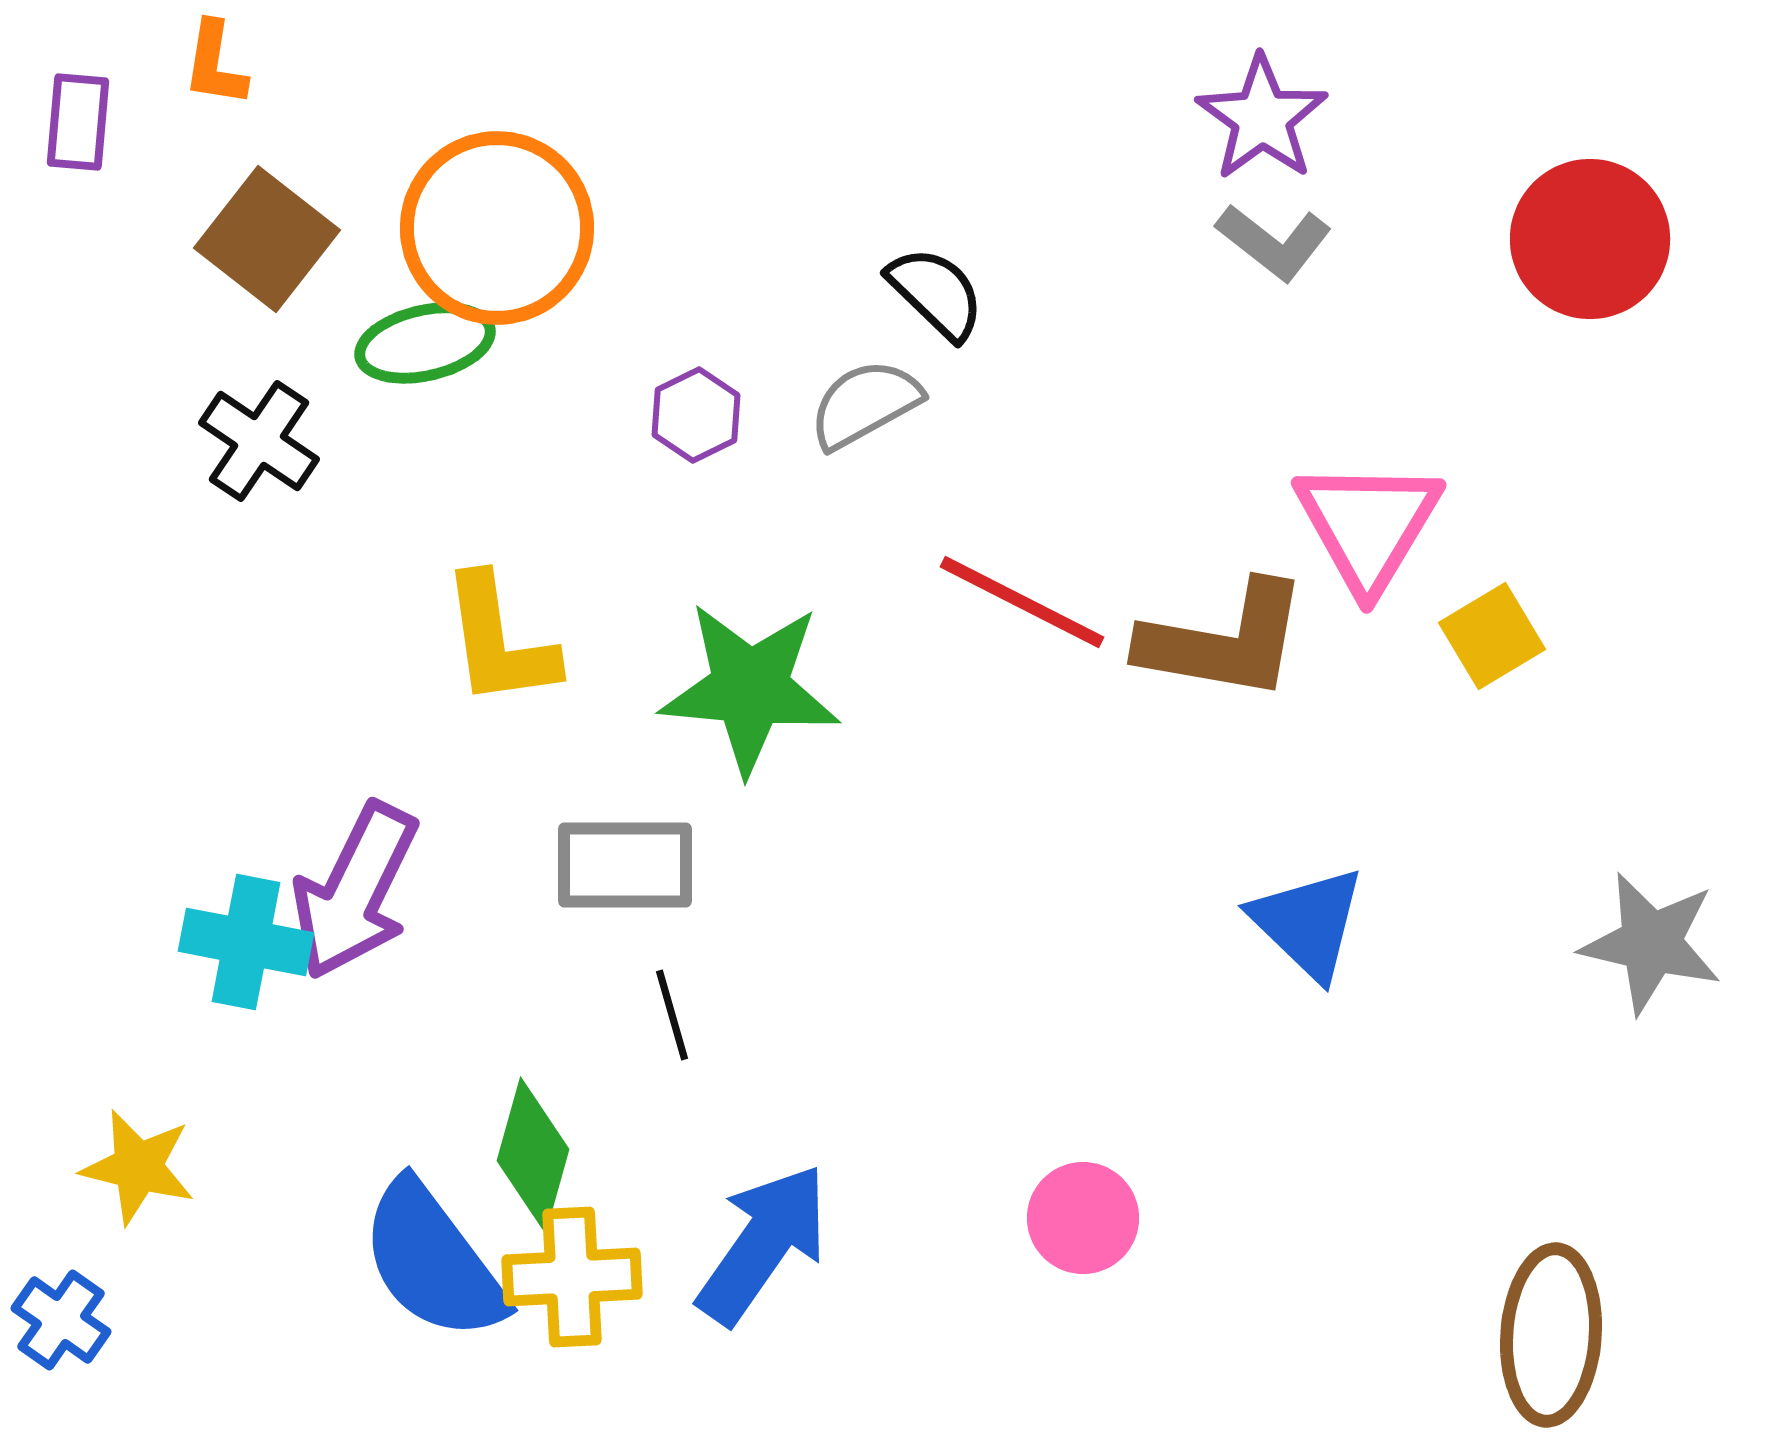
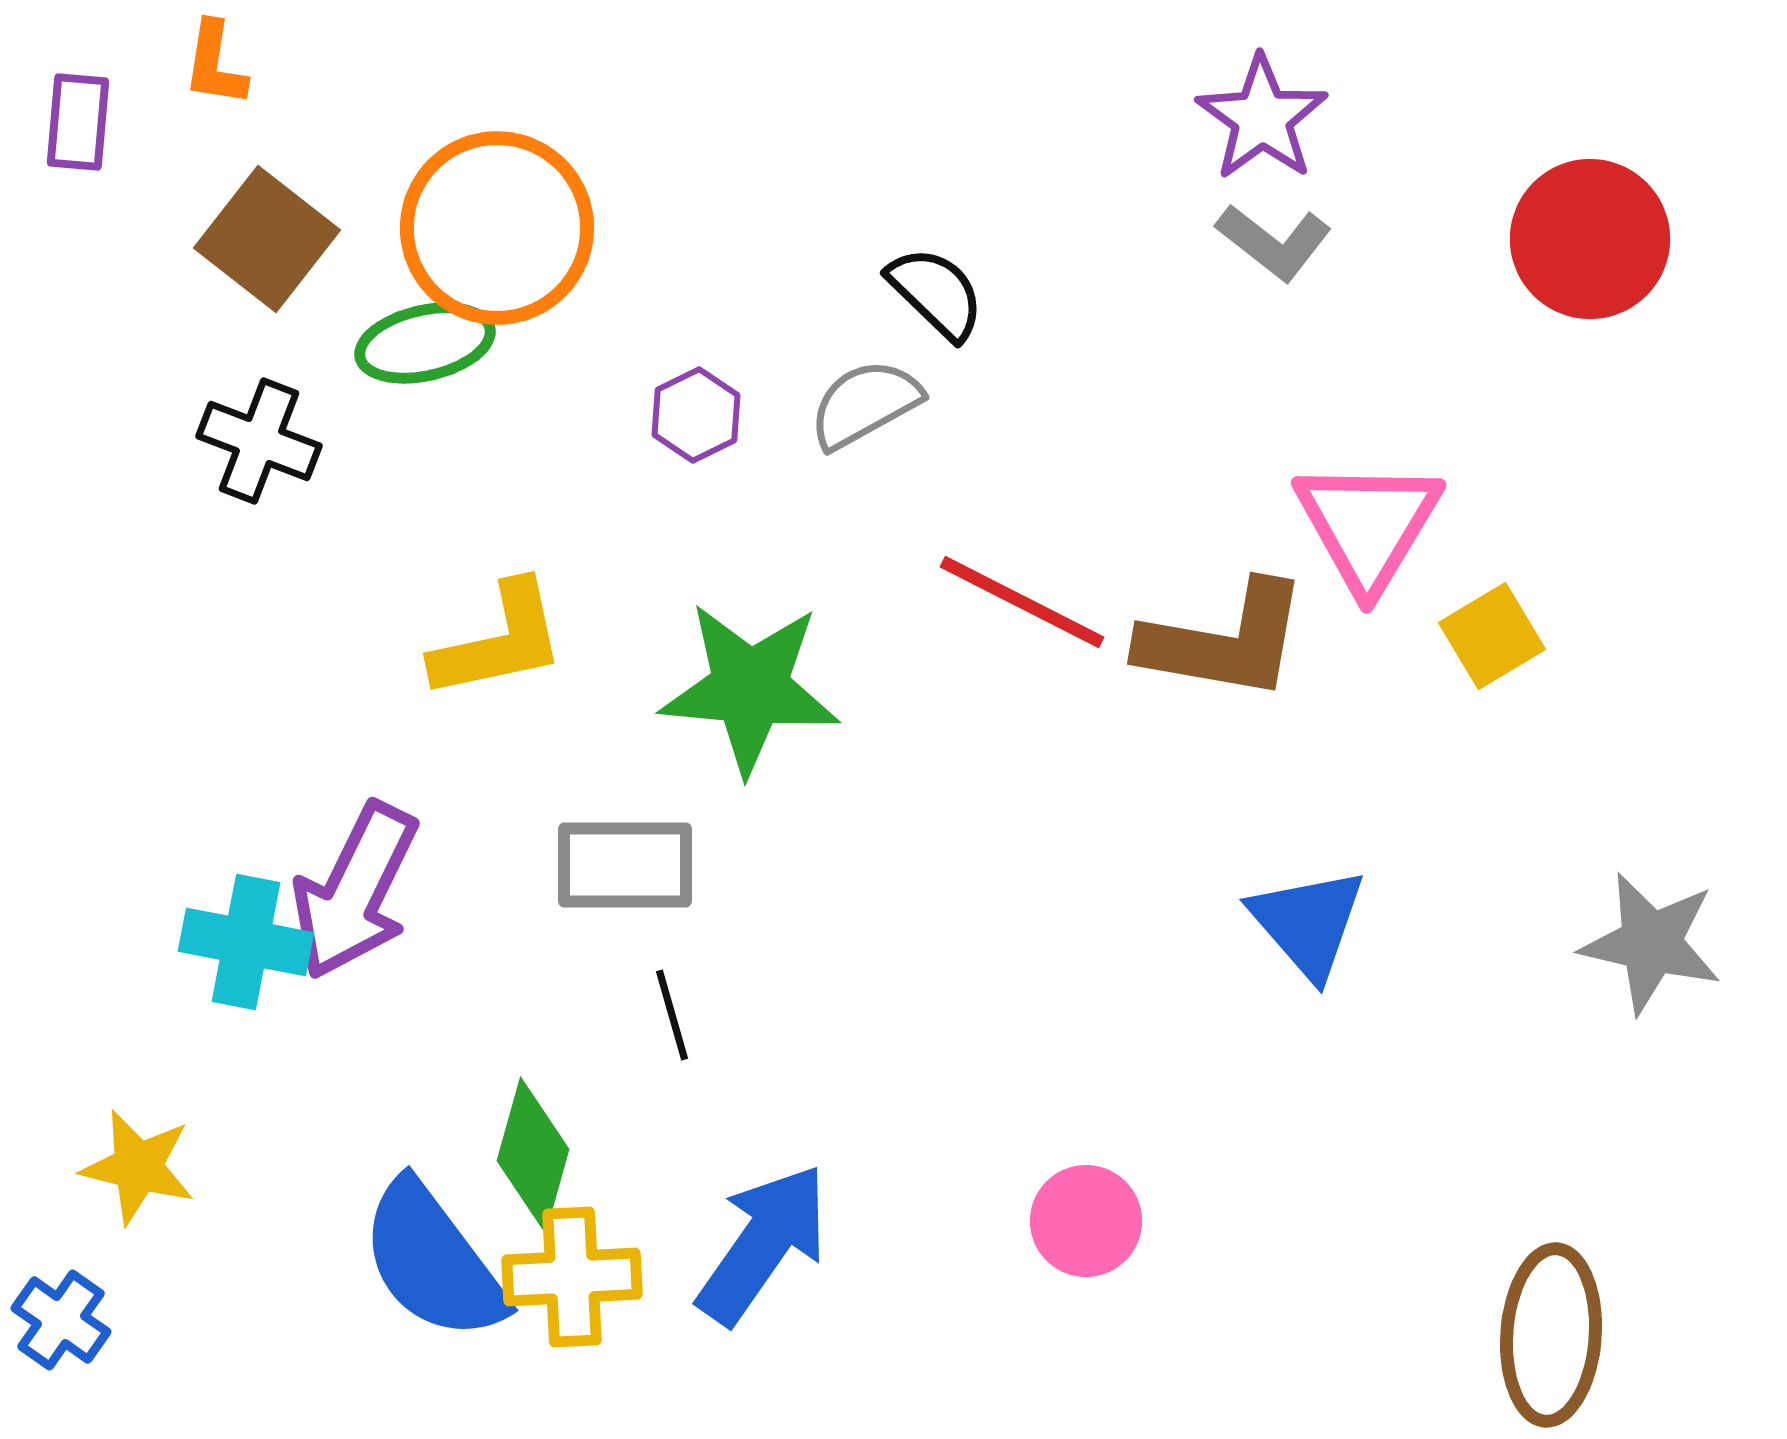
black cross: rotated 13 degrees counterclockwise
yellow L-shape: rotated 94 degrees counterclockwise
blue triangle: rotated 5 degrees clockwise
pink circle: moved 3 px right, 3 px down
